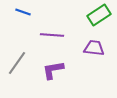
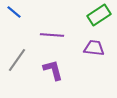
blue line: moved 9 px left; rotated 21 degrees clockwise
gray line: moved 3 px up
purple L-shape: rotated 85 degrees clockwise
